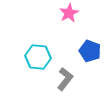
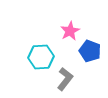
pink star: moved 1 px right, 18 px down
cyan hexagon: moved 3 px right; rotated 10 degrees counterclockwise
